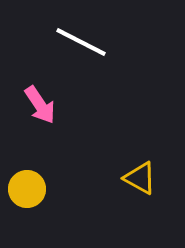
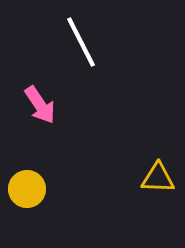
white line: rotated 36 degrees clockwise
yellow triangle: moved 18 px right; rotated 27 degrees counterclockwise
